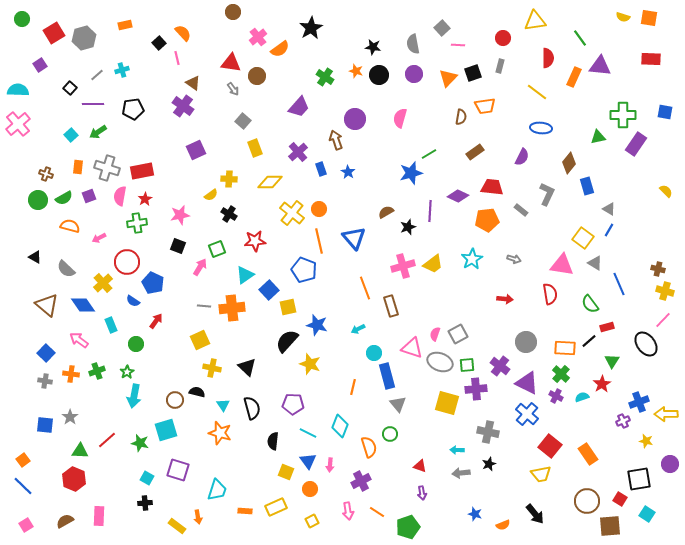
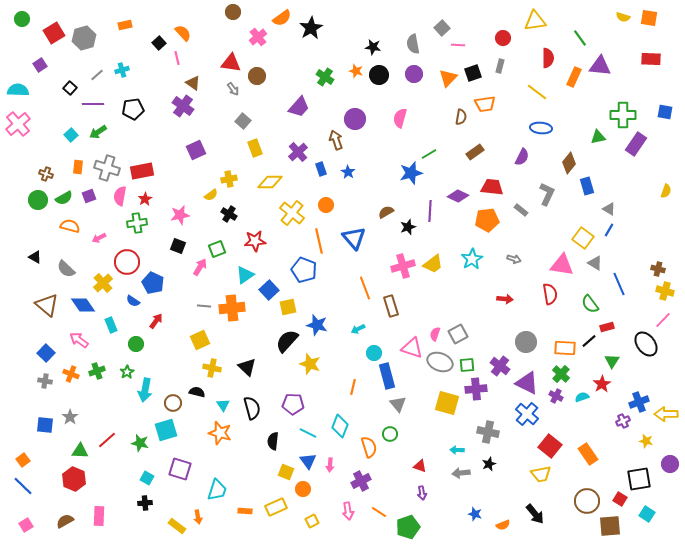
orange semicircle at (280, 49): moved 2 px right, 31 px up
orange trapezoid at (485, 106): moved 2 px up
yellow cross at (229, 179): rotated 14 degrees counterclockwise
yellow semicircle at (666, 191): rotated 64 degrees clockwise
orange circle at (319, 209): moved 7 px right, 4 px up
orange cross at (71, 374): rotated 14 degrees clockwise
cyan arrow at (134, 396): moved 11 px right, 6 px up
brown circle at (175, 400): moved 2 px left, 3 px down
purple square at (178, 470): moved 2 px right, 1 px up
orange circle at (310, 489): moved 7 px left
orange line at (377, 512): moved 2 px right
